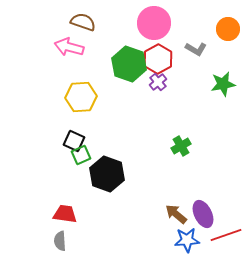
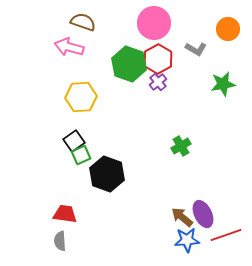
black square: rotated 30 degrees clockwise
brown arrow: moved 6 px right, 3 px down
